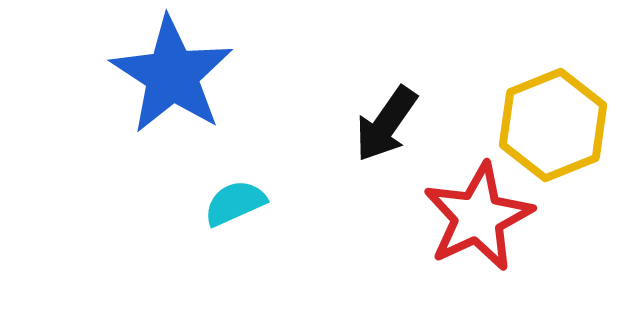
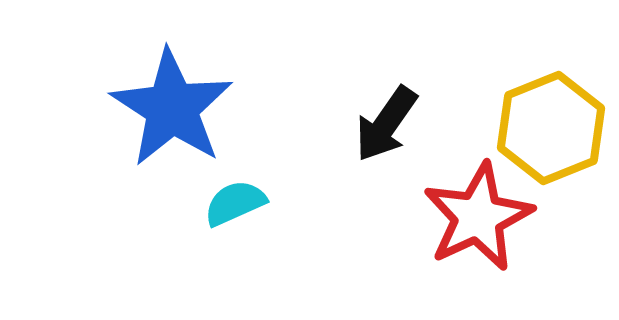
blue star: moved 33 px down
yellow hexagon: moved 2 px left, 3 px down
